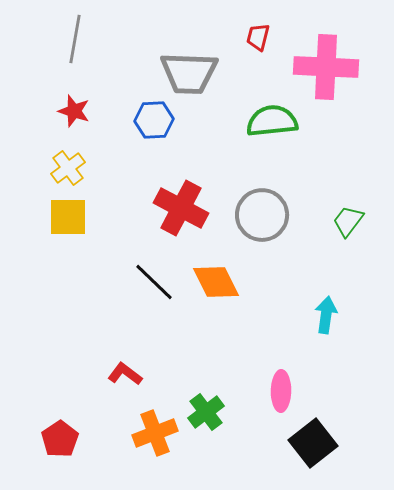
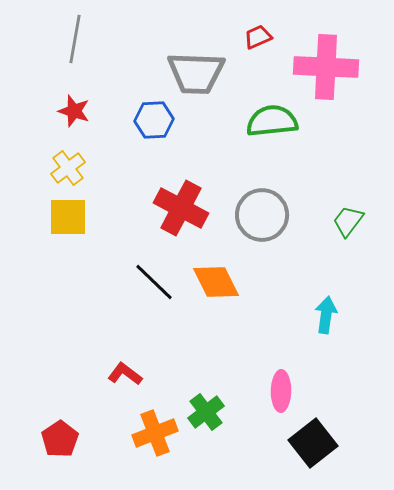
red trapezoid: rotated 52 degrees clockwise
gray trapezoid: moved 7 px right
